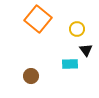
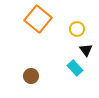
cyan rectangle: moved 5 px right, 4 px down; rotated 49 degrees clockwise
